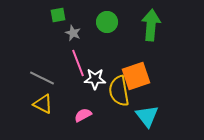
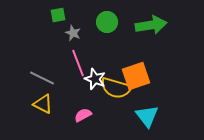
green arrow: rotated 76 degrees clockwise
white star: rotated 20 degrees clockwise
yellow semicircle: moved 3 px left, 3 px up; rotated 64 degrees counterclockwise
